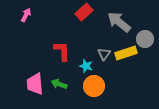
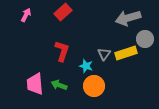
red rectangle: moved 21 px left
gray arrow: moved 9 px right, 4 px up; rotated 55 degrees counterclockwise
red L-shape: rotated 20 degrees clockwise
green arrow: moved 1 px down
